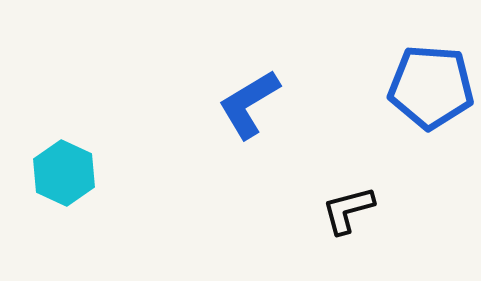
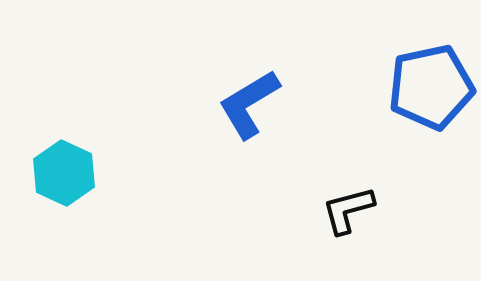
blue pentagon: rotated 16 degrees counterclockwise
